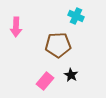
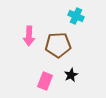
pink arrow: moved 13 px right, 9 px down
black star: rotated 16 degrees clockwise
pink rectangle: rotated 18 degrees counterclockwise
